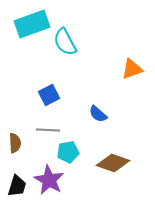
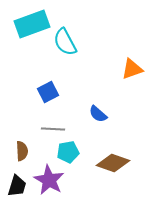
blue square: moved 1 px left, 3 px up
gray line: moved 5 px right, 1 px up
brown semicircle: moved 7 px right, 8 px down
